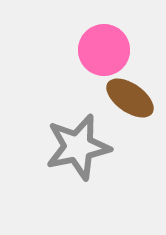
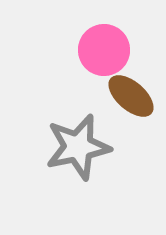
brown ellipse: moved 1 px right, 2 px up; rotated 6 degrees clockwise
